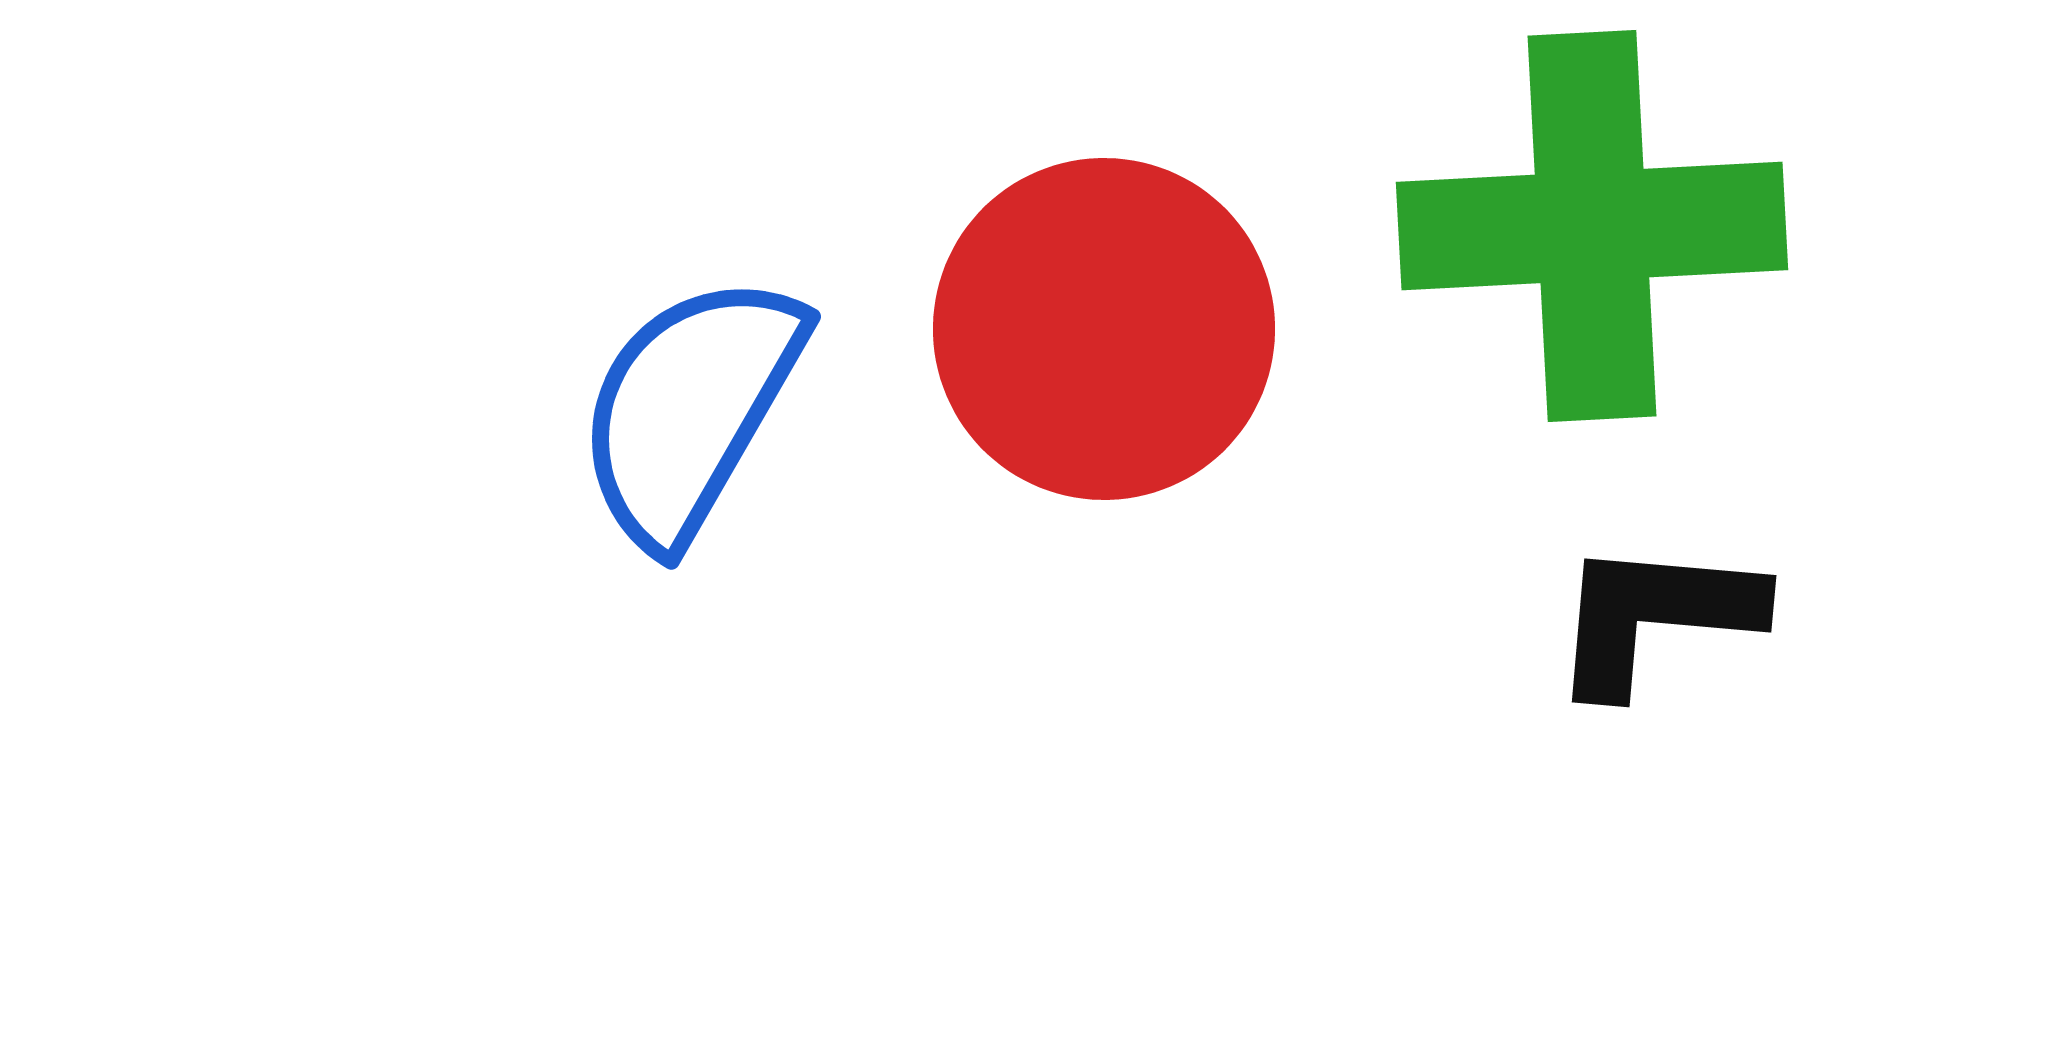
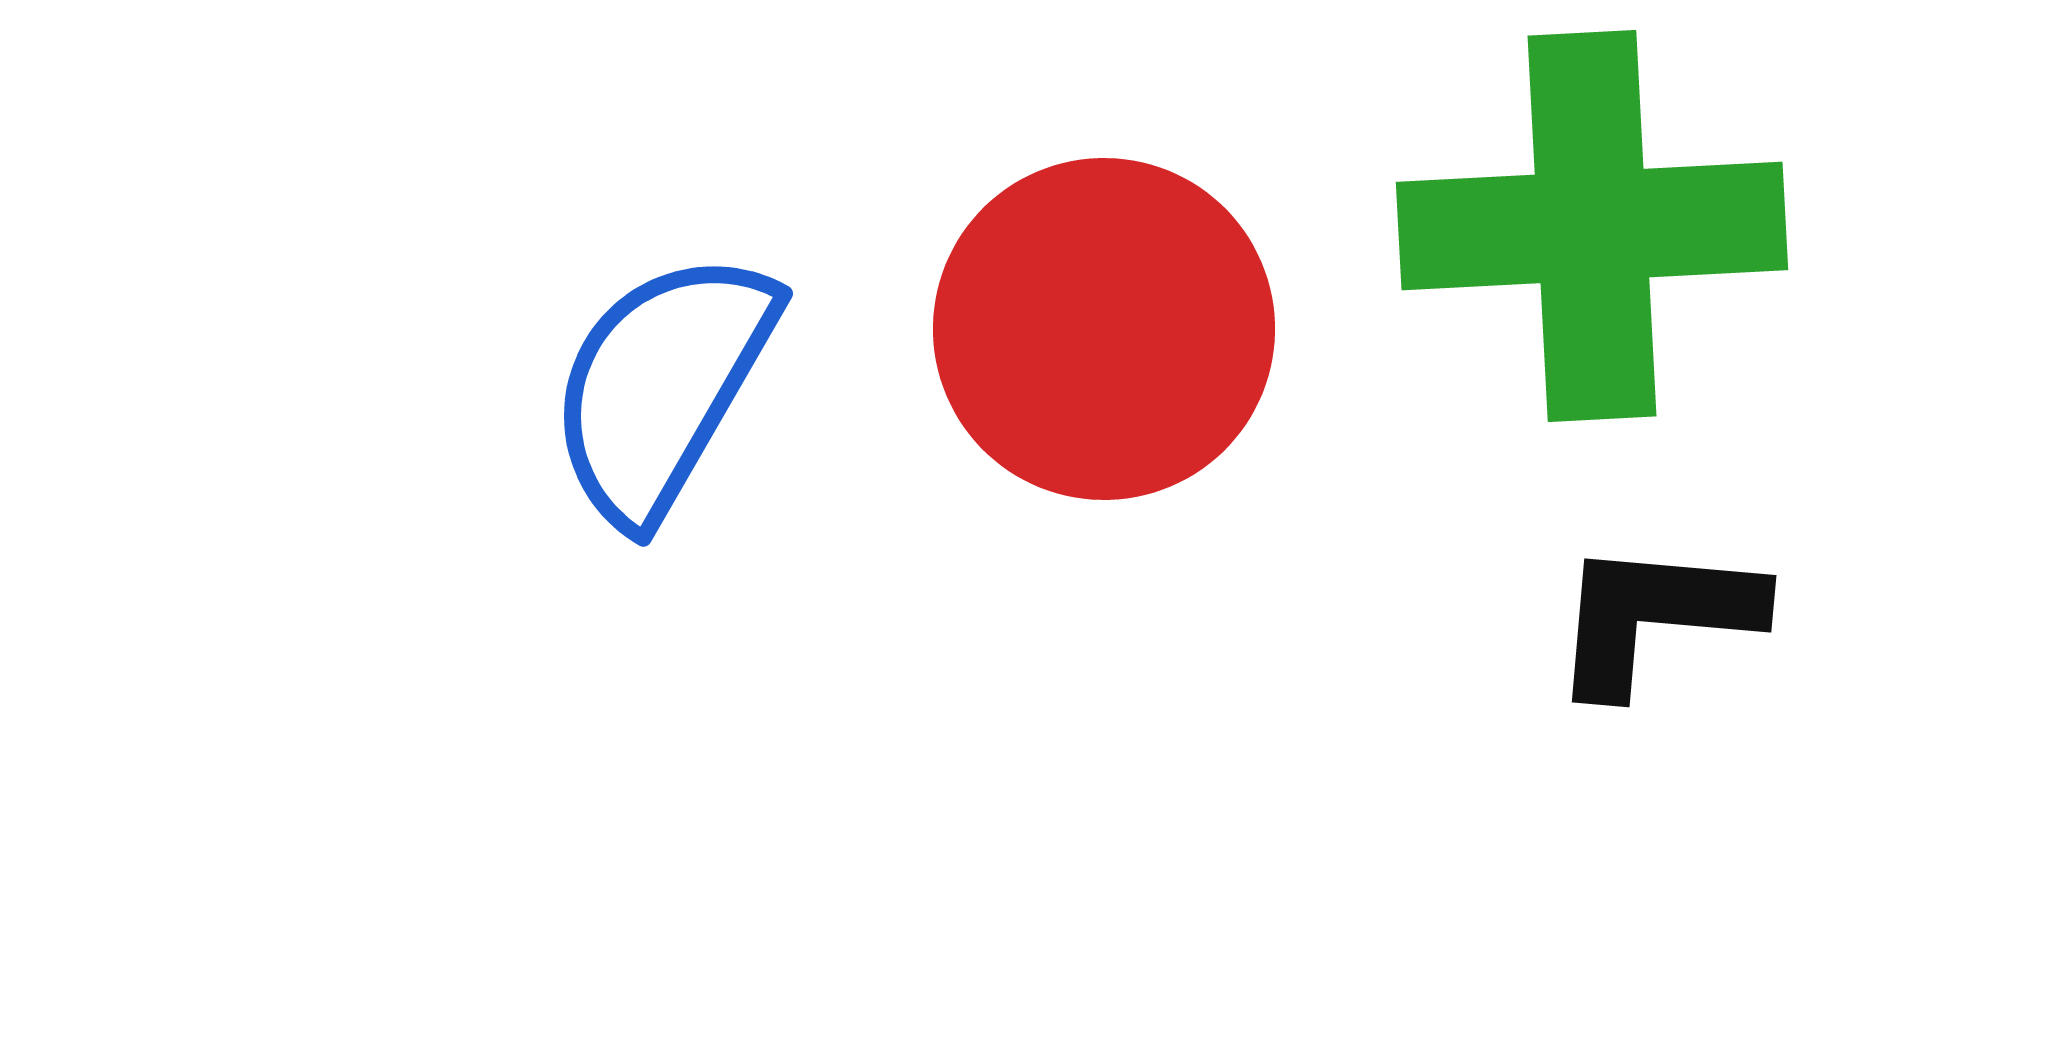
blue semicircle: moved 28 px left, 23 px up
